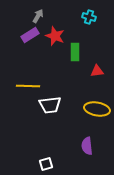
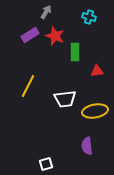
gray arrow: moved 8 px right, 4 px up
yellow line: rotated 65 degrees counterclockwise
white trapezoid: moved 15 px right, 6 px up
yellow ellipse: moved 2 px left, 2 px down; rotated 20 degrees counterclockwise
